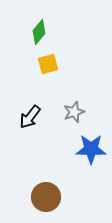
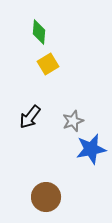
green diamond: rotated 35 degrees counterclockwise
yellow square: rotated 15 degrees counterclockwise
gray star: moved 1 px left, 9 px down
blue star: rotated 12 degrees counterclockwise
